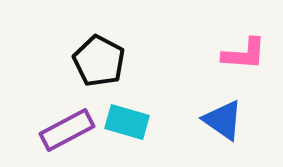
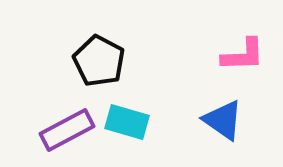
pink L-shape: moved 1 px left, 1 px down; rotated 6 degrees counterclockwise
